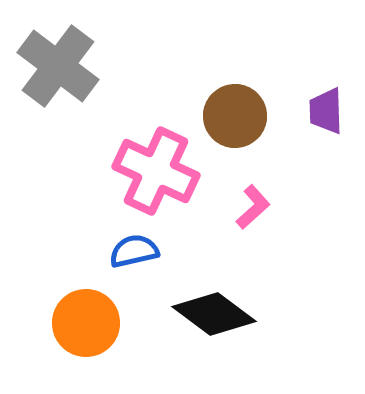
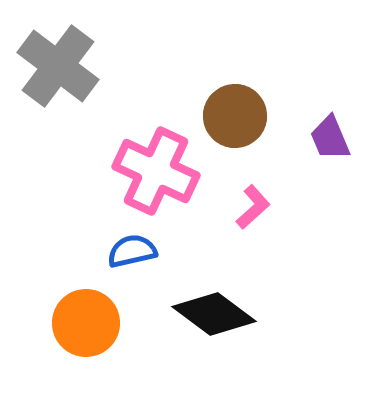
purple trapezoid: moved 4 px right, 27 px down; rotated 21 degrees counterclockwise
blue semicircle: moved 2 px left
